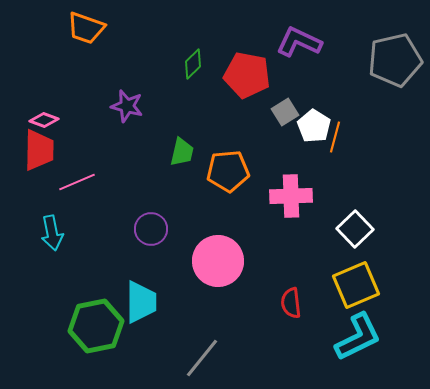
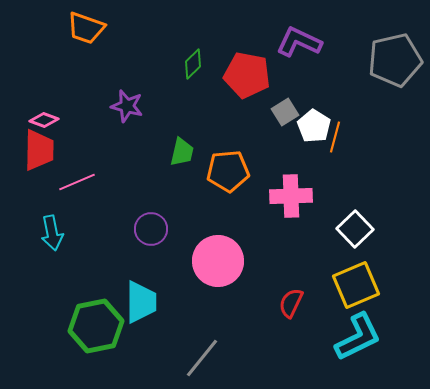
red semicircle: rotated 32 degrees clockwise
